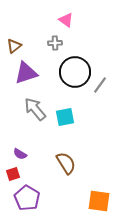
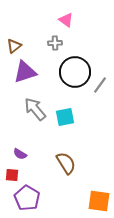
purple triangle: moved 1 px left, 1 px up
red square: moved 1 px left, 1 px down; rotated 24 degrees clockwise
